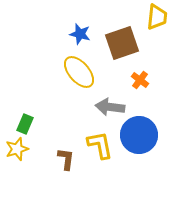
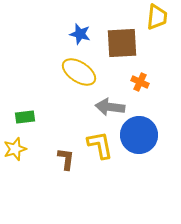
brown square: rotated 16 degrees clockwise
yellow ellipse: rotated 16 degrees counterclockwise
orange cross: moved 2 px down; rotated 12 degrees counterclockwise
green rectangle: moved 7 px up; rotated 60 degrees clockwise
yellow star: moved 2 px left
